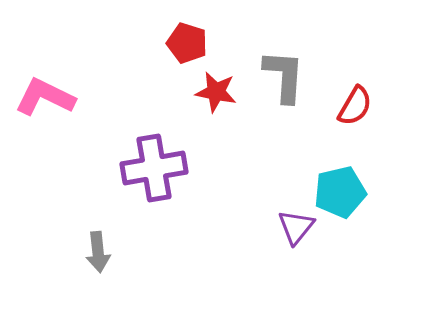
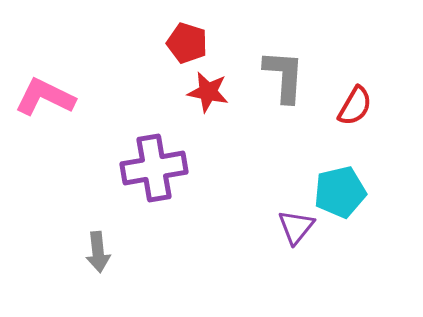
red star: moved 8 px left
